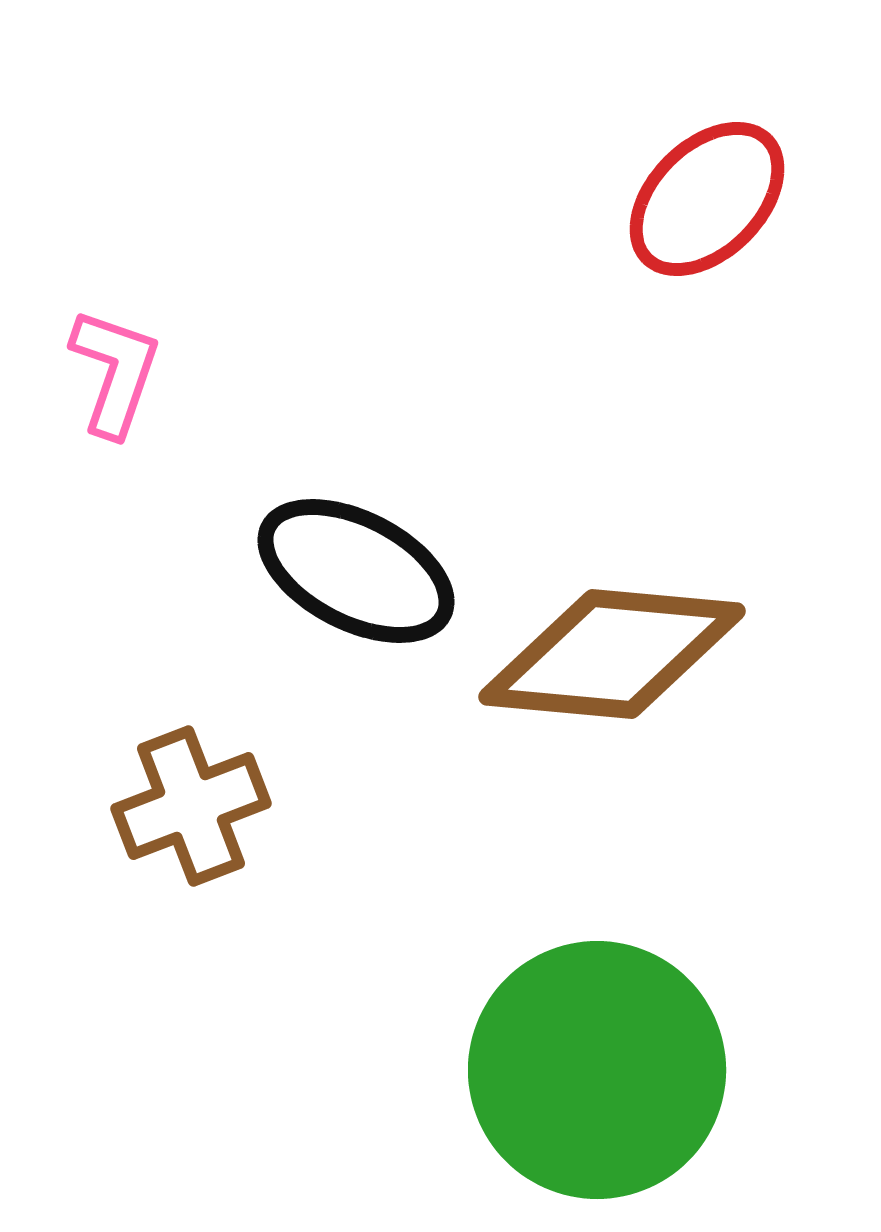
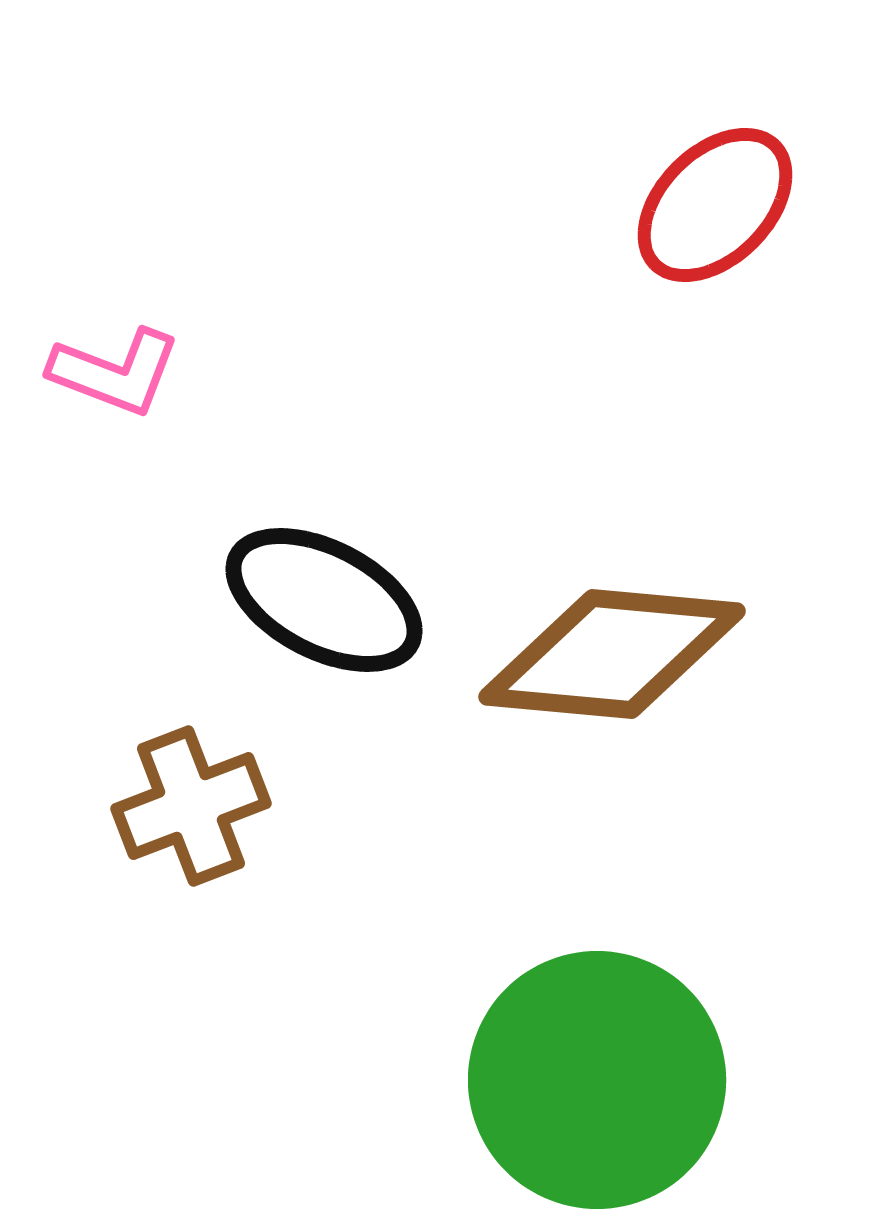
red ellipse: moved 8 px right, 6 px down
pink L-shape: rotated 92 degrees clockwise
black ellipse: moved 32 px left, 29 px down
green circle: moved 10 px down
